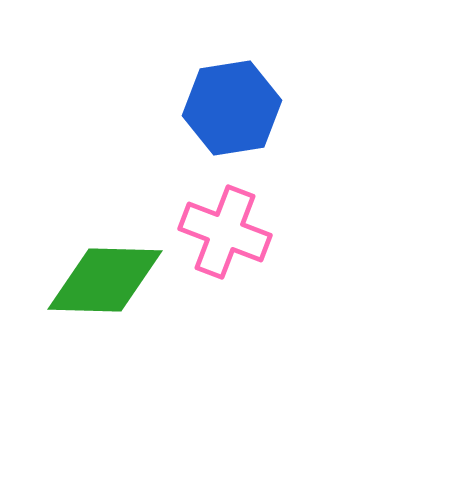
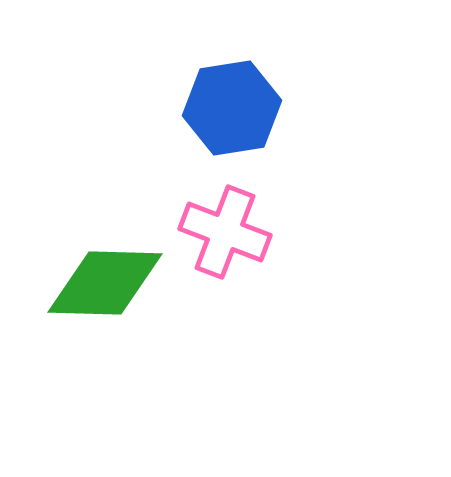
green diamond: moved 3 px down
